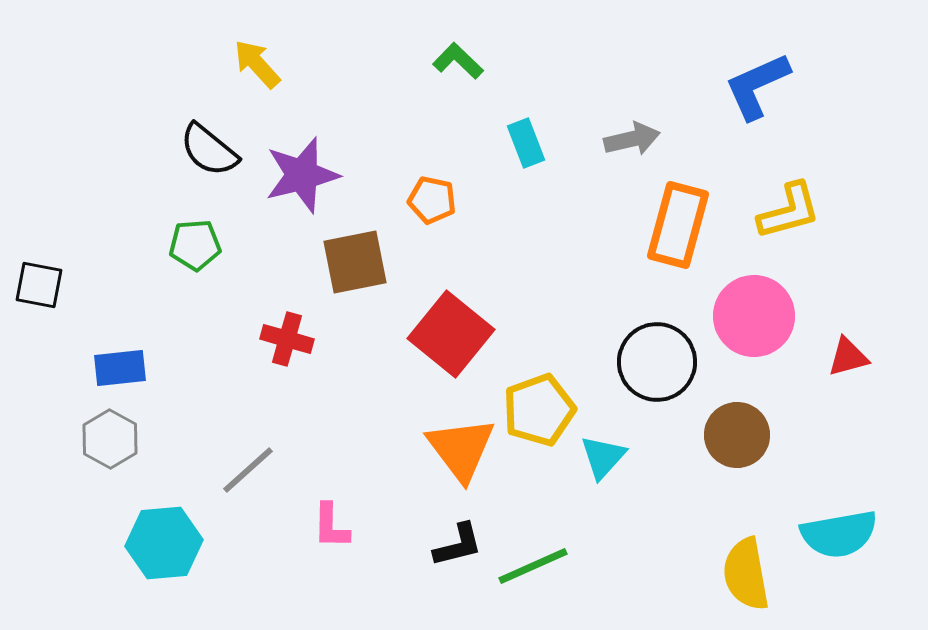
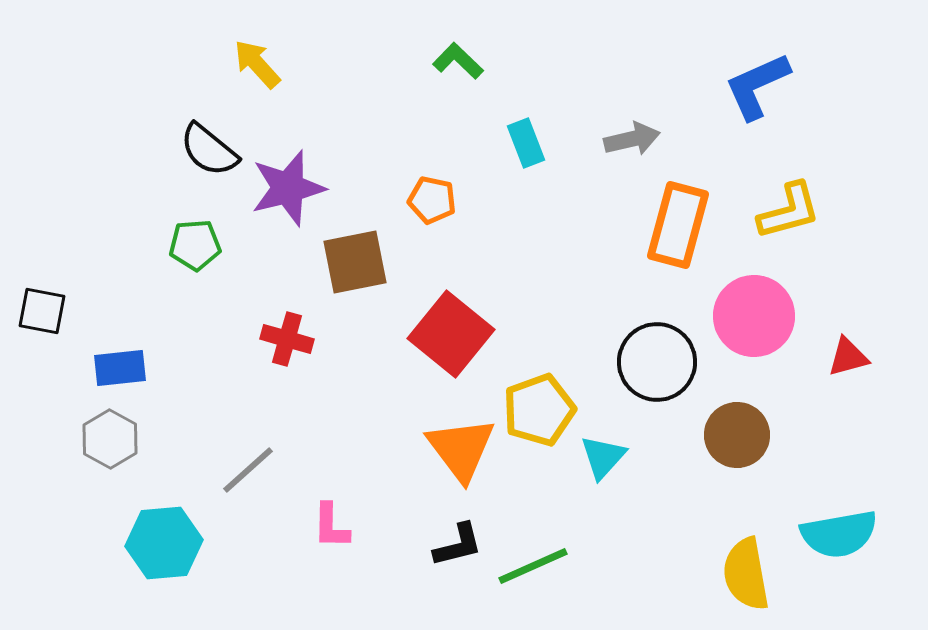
purple star: moved 14 px left, 13 px down
black square: moved 3 px right, 26 px down
